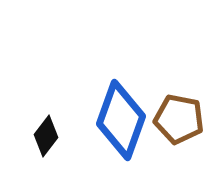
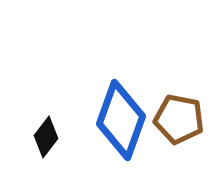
black diamond: moved 1 px down
